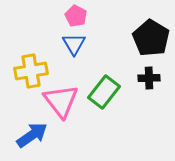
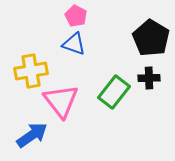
blue triangle: rotated 40 degrees counterclockwise
green rectangle: moved 10 px right
